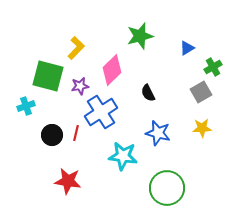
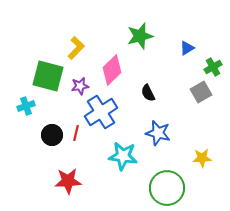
yellow star: moved 30 px down
red star: rotated 12 degrees counterclockwise
